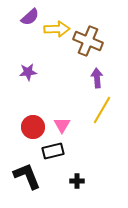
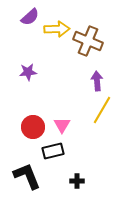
purple arrow: moved 3 px down
